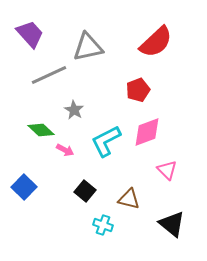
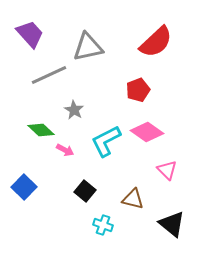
pink diamond: rotated 56 degrees clockwise
brown triangle: moved 4 px right
